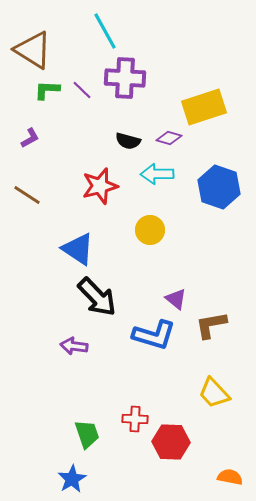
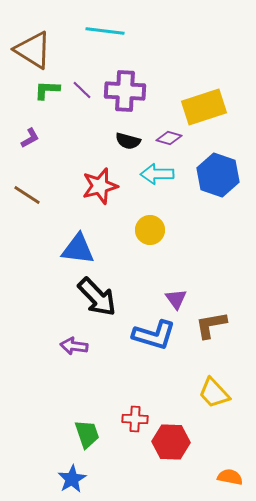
cyan line: rotated 54 degrees counterclockwise
purple cross: moved 13 px down
blue hexagon: moved 1 px left, 12 px up
blue triangle: rotated 27 degrees counterclockwise
purple triangle: rotated 15 degrees clockwise
